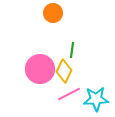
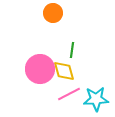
yellow diamond: rotated 40 degrees counterclockwise
